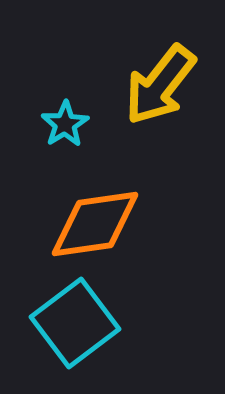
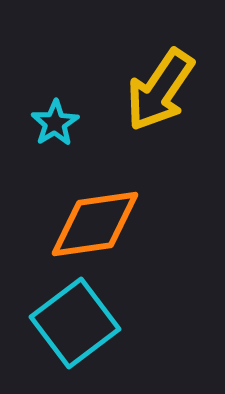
yellow arrow: moved 5 px down; rotated 4 degrees counterclockwise
cyan star: moved 10 px left, 1 px up
